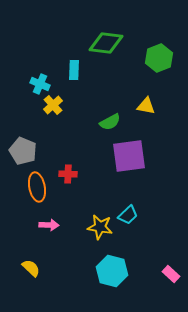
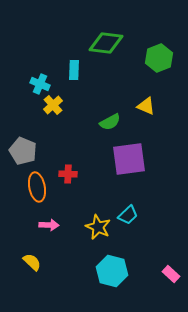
yellow triangle: rotated 12 degrees clockwise
purple square: moved 3 px down
yellow star: moved 2 px left; rotated 15 degrees clockwise
yellow semicircle: moved 1 px right, 6 px up
